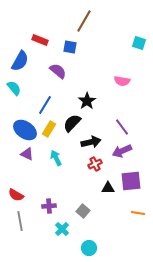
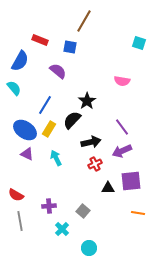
black semicircle: moved 3 px up
